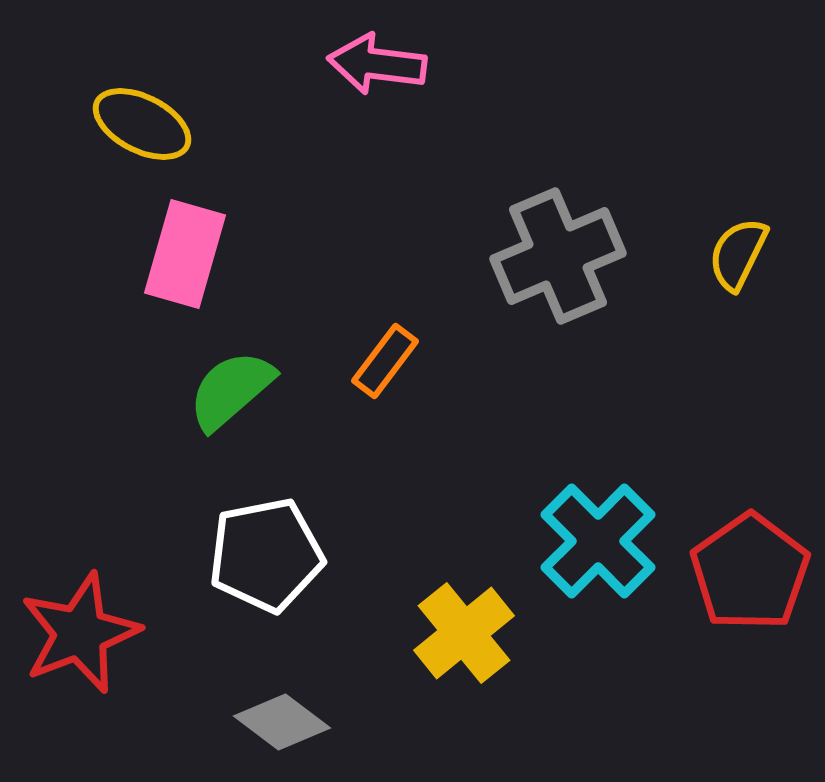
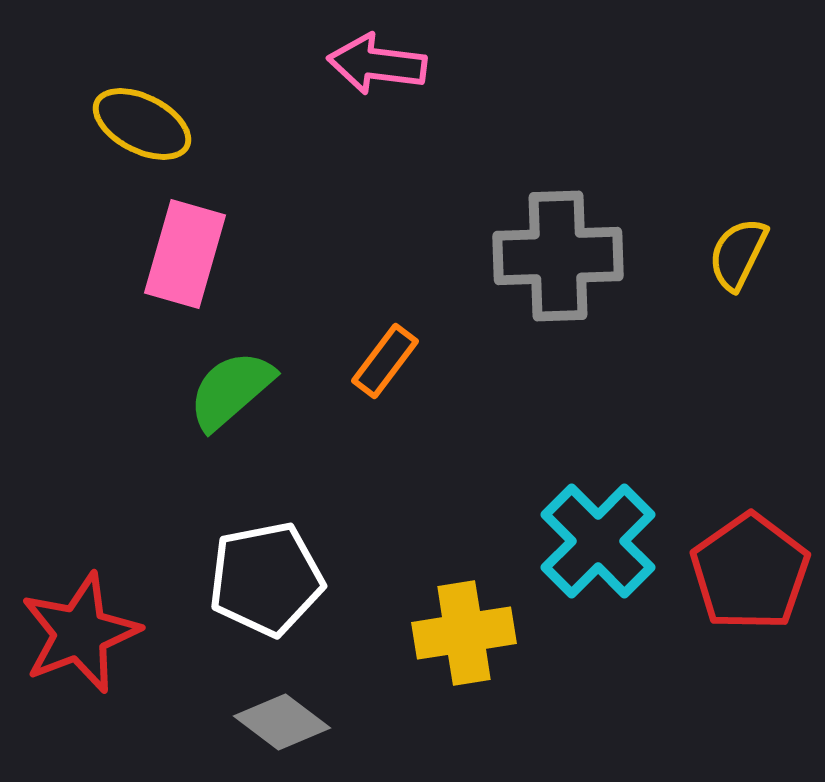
gray cross: rotated 21 degrees clockwise
white pentagon: moved 24 px down
yellow cross: rotated 30 degrees clockwise
